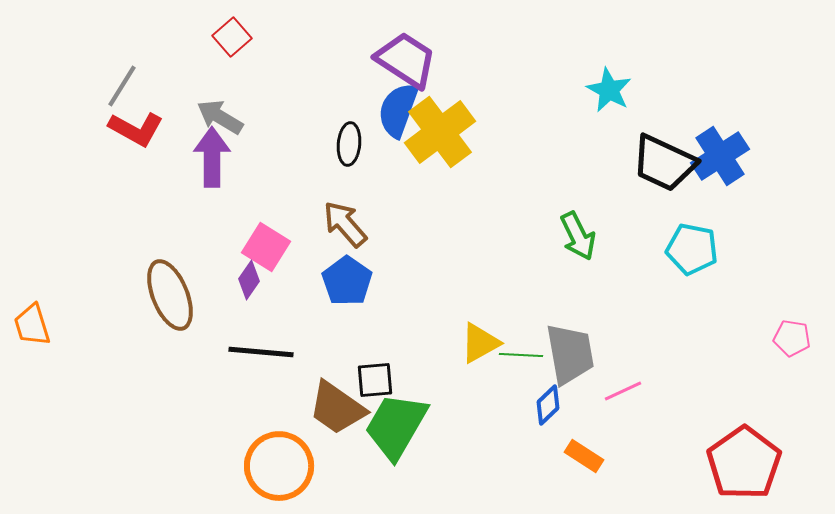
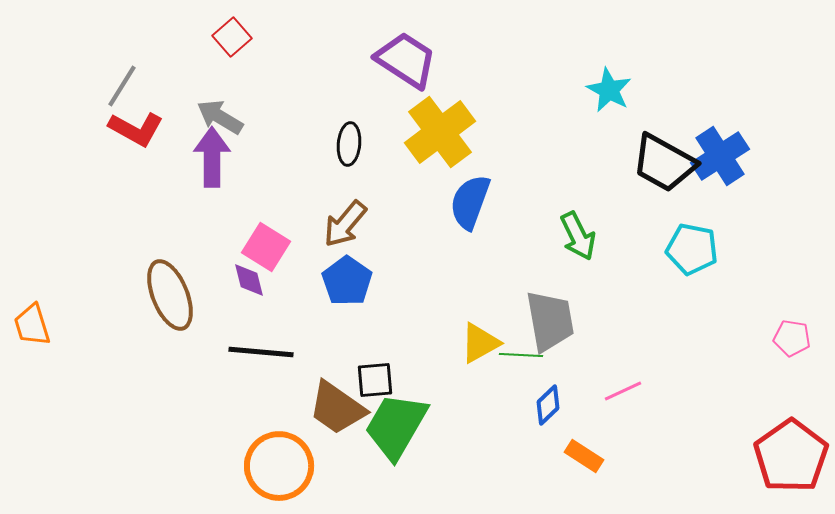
blue semicircle: moved 72 px right, 92 px down
black trapezoid: rotated 4 degrees clockwise
brown arrow: rotated 99 degrees counterclockwise
purple diamond: rotated 48 degrees counterclockwise
gray trapezoid: moved 20 px left, 33 px up
red pentagon: moved 47 px right, 7 px up
